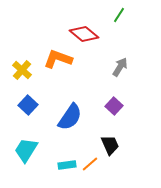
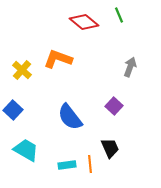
green line: rotated 56 degrees counterclockwise
red diamond: moved 12 px up
gray arrow: moved 10 px right; rotated 12 degrees counterclockwise
blue square: moved 15 px left, 5 px down
blue semicircle: rotated 108 degrees clockwise
black trapezoid: moved 3 px down
cyan trapezoid: rotated 88 degrees clockwise
orange line: rotated 54 degrees counterclockwise
